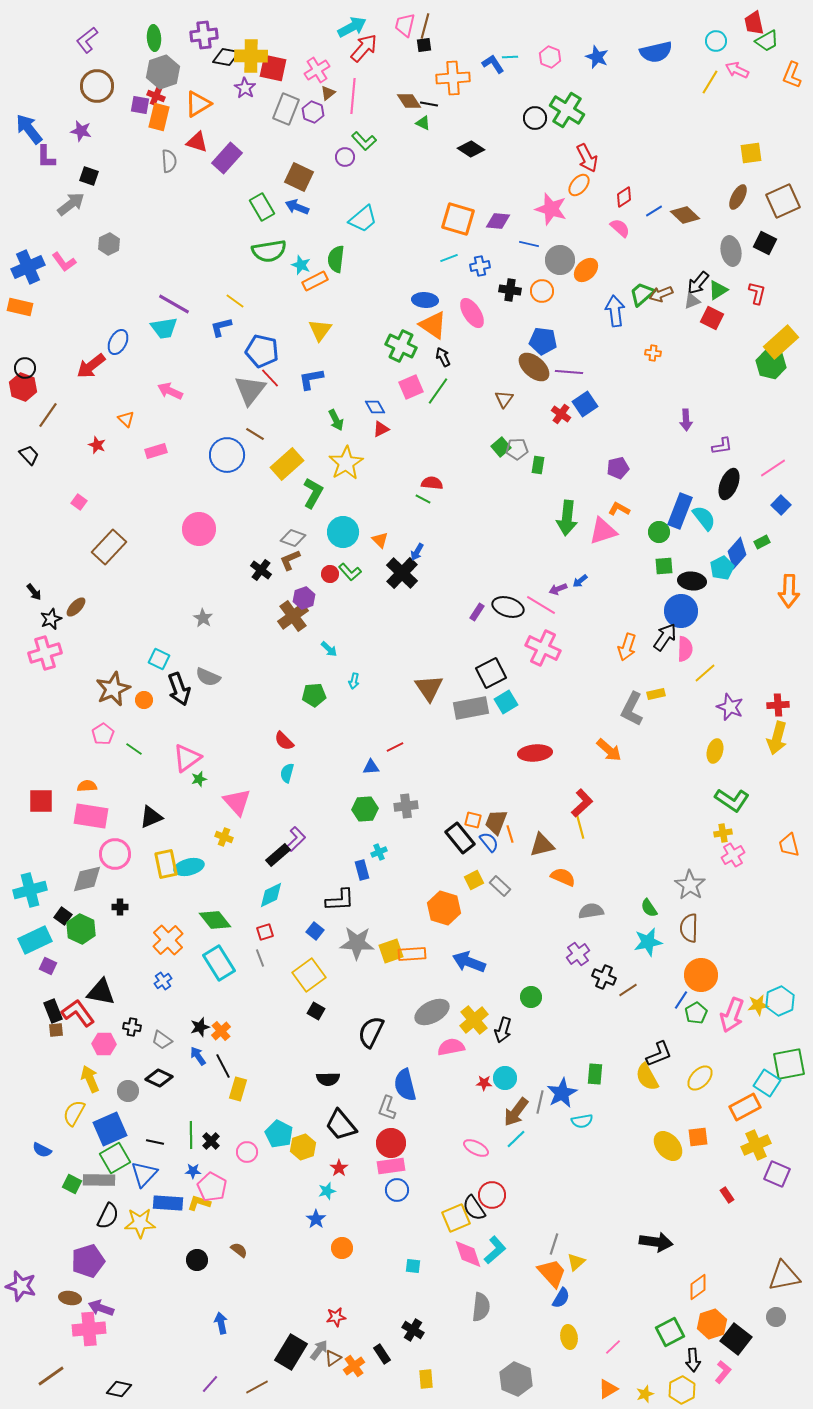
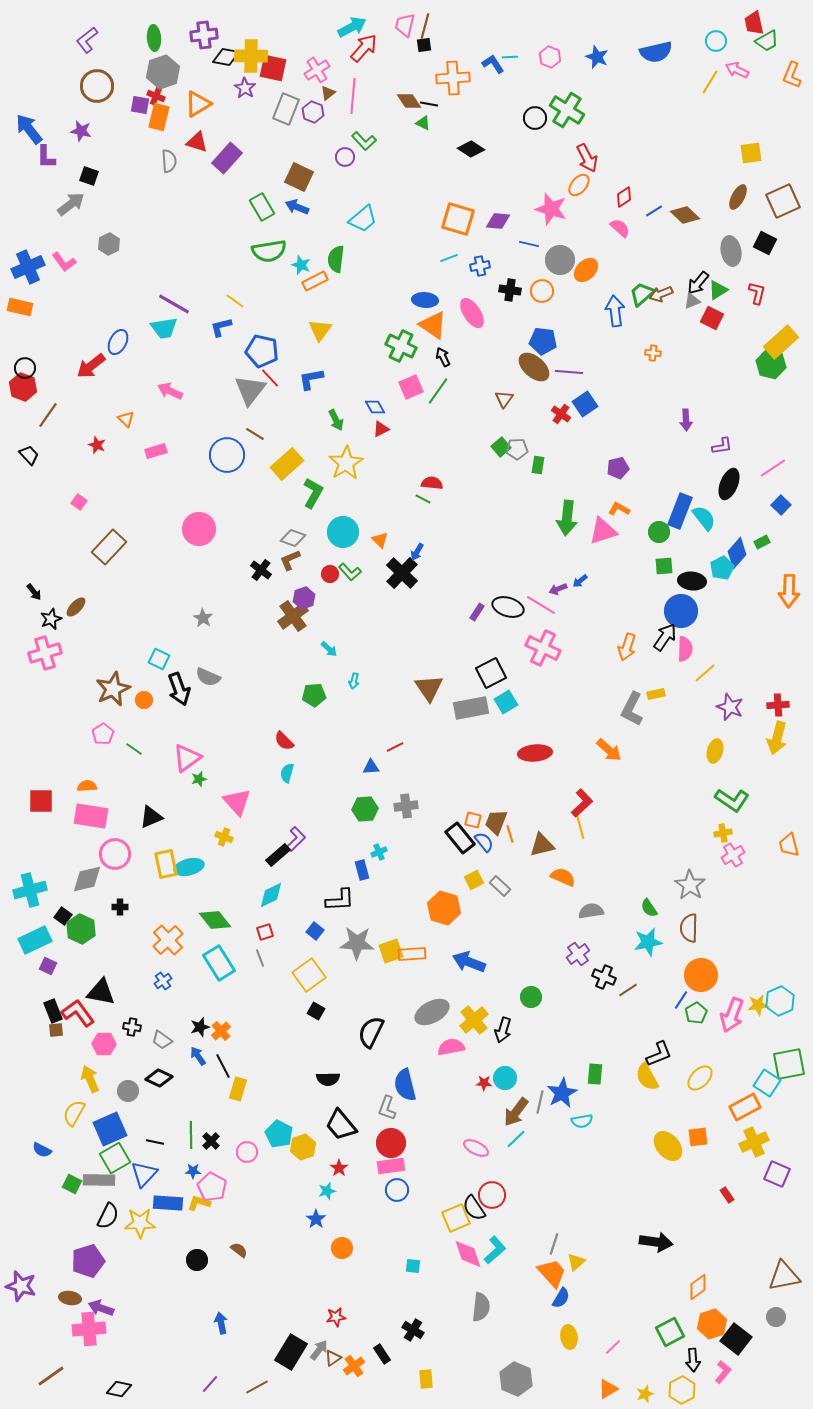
blue semicircle at (489, 842): moved 5 px left
yellow cross at (756, 1145): moved 2 px left, 3 px up
